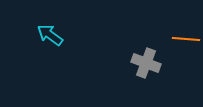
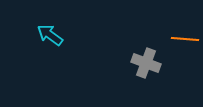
orange line: moved 1 px left
